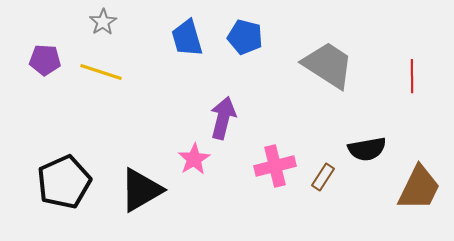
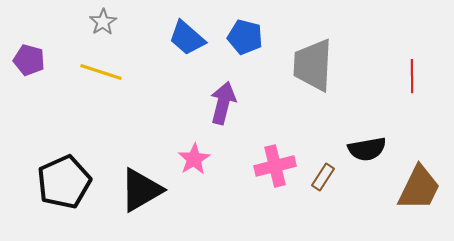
blue trapezoid: rotated 33 degrees counterclockwise
purple pentagon: moved 16 px left; rotated 12 degrees clockwise
gray trapezoid: moved 15 px left; rotated 120 degrees counterclockwise
purple arrow: moved 15 px up
